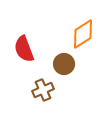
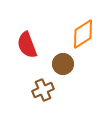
red semicircle: moved 3 px right, 4 px up
brown circle: moved 1 px left
